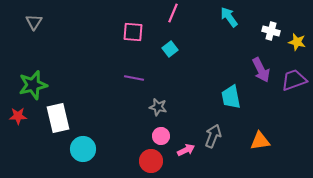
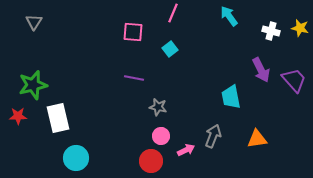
cyan arrow: moved 1 px up
yellow star: moved 3 px right, 14 px up
purple trapezoid: rotated 68 degrees clockwise
orange triangle: moved 3 px left, 2 px up
cyan circle: moved 7 px left, 9 px down
